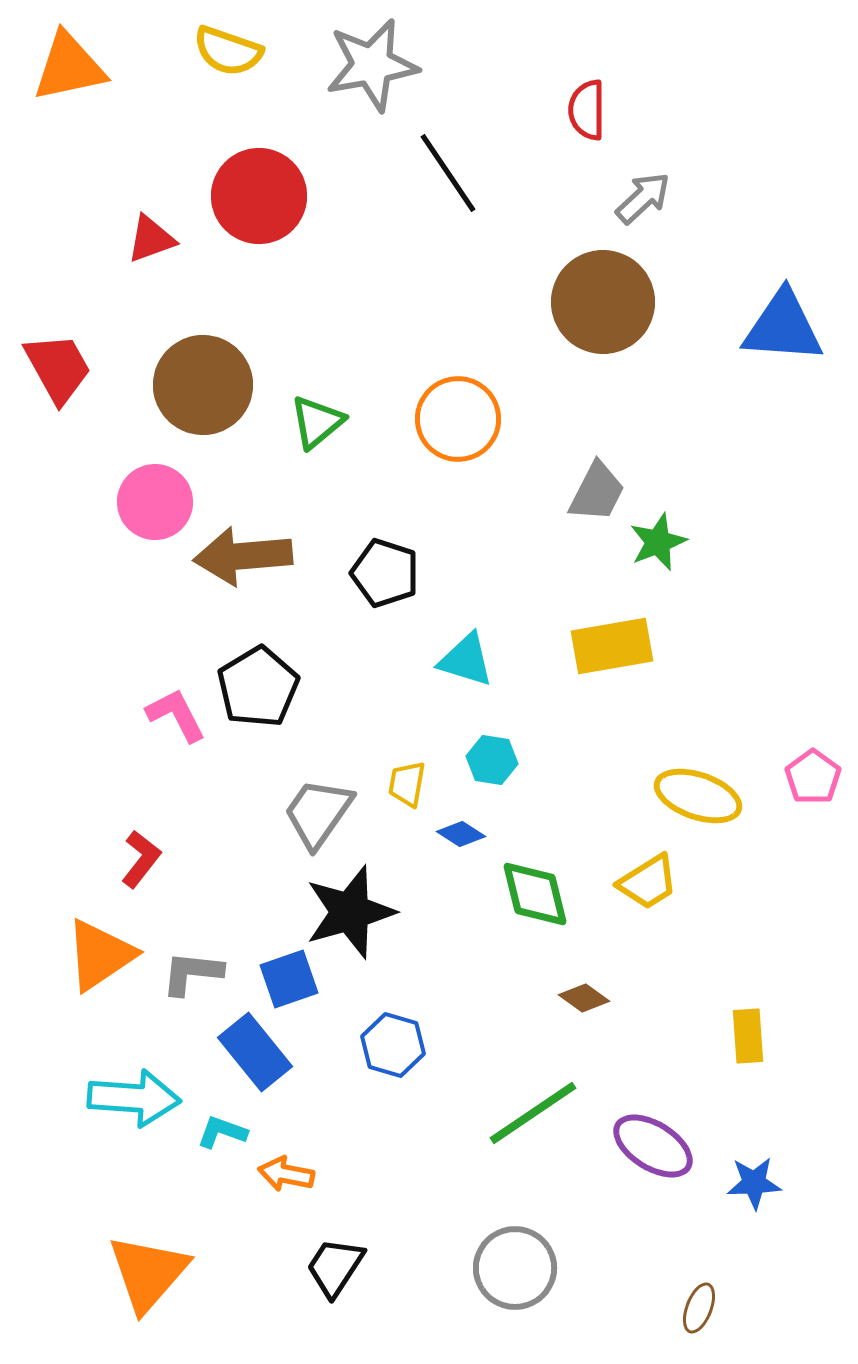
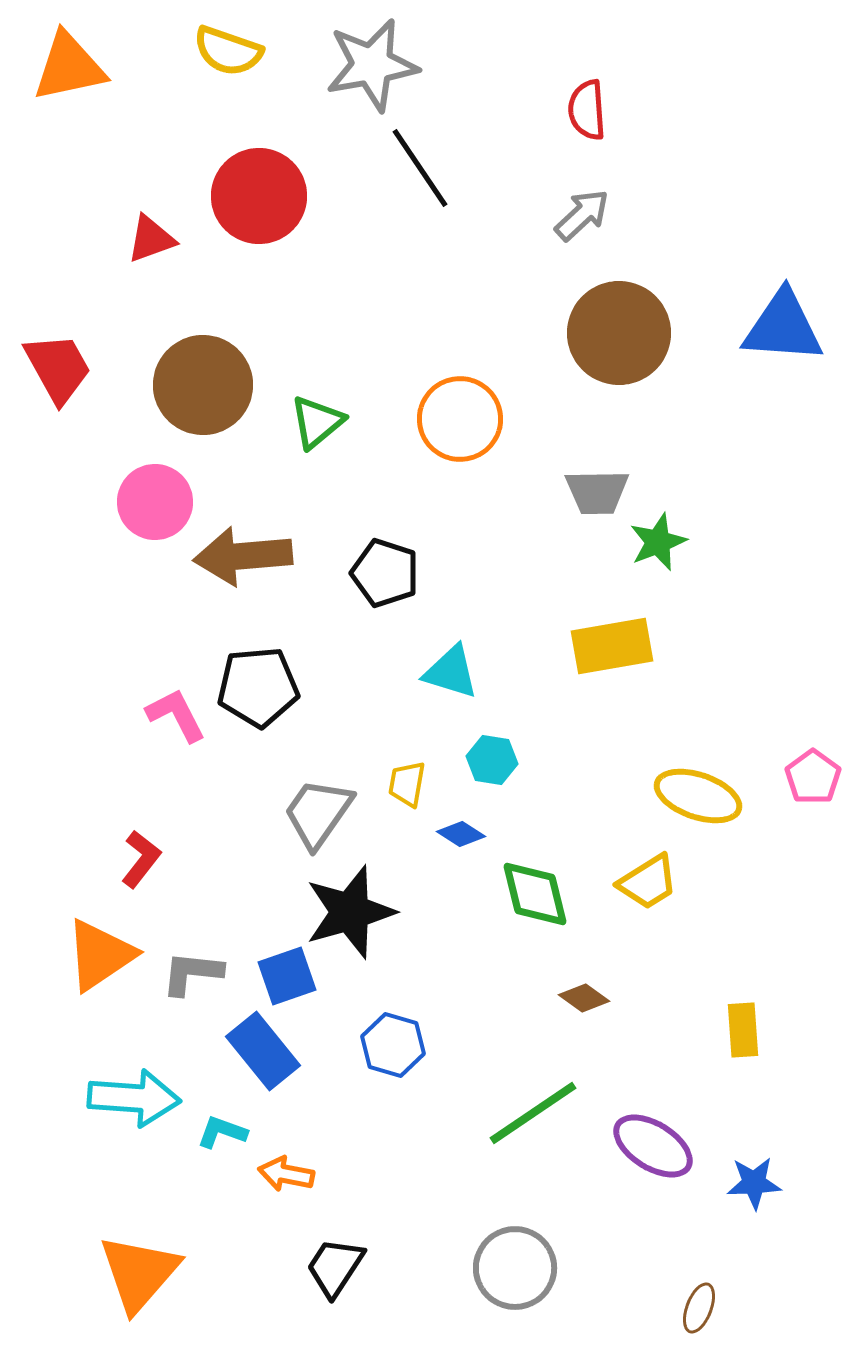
red semicircle at (587, 110): rotated 4 degrees counterclockwise
black line at (448, 173): moved 28 px left, 5 px up
gray arrow at (643, 198): moved 61 px left, 17 px down
brown circle at (603, 302): moved 16 px right, 31 px down
orange circle at (458, 419): moved 2 px right
gray trapezoid at (597, 492): rotated 62 degrees clockwise
cyan triangle at (466, 660): moved 15 px left, 12 px down
black pentagon at (258, 687): rotated 26 degrees clockwise
blue square at (289, 979): moved 2 px left, 3 px up
yellow rectangle at (748, 1036): moved 5 px left, 6 px up
blue rectangle at (255, 1052): moved 8 px right, 1 px up
orange triangle at (148, 1273): moved 9 px left
